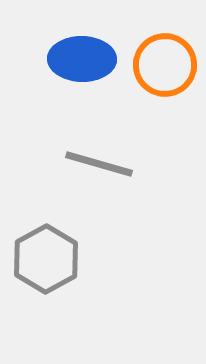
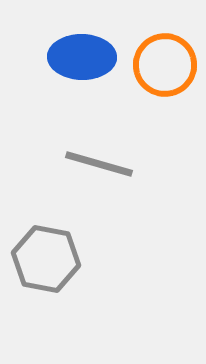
blue ellipse: moved 2 px up
gray hexagon: rotated 20 degrees counterclockwise
